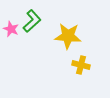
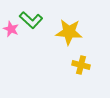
green L-shape: moved 1 px left, 1 px up; rotated 85 degrees clockwise
yellow star: moved 1 px right, 4 px up
